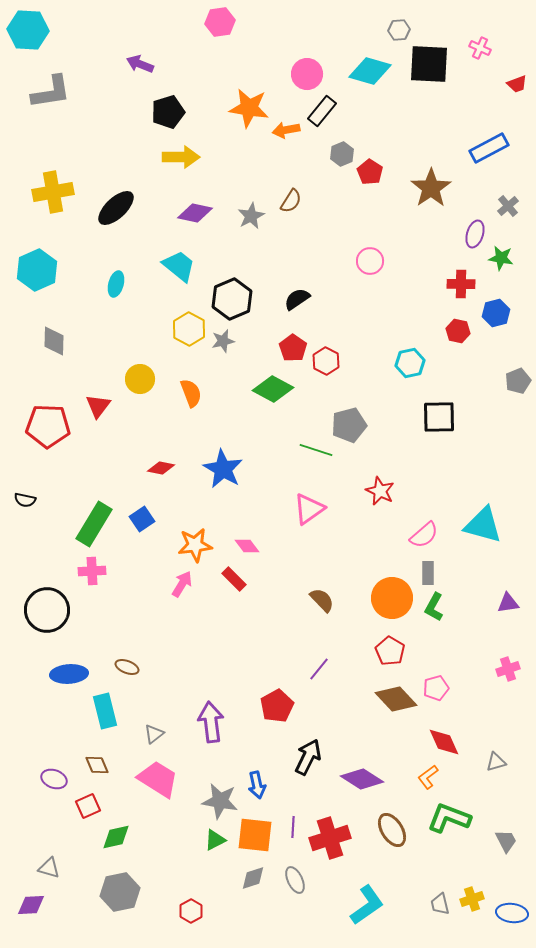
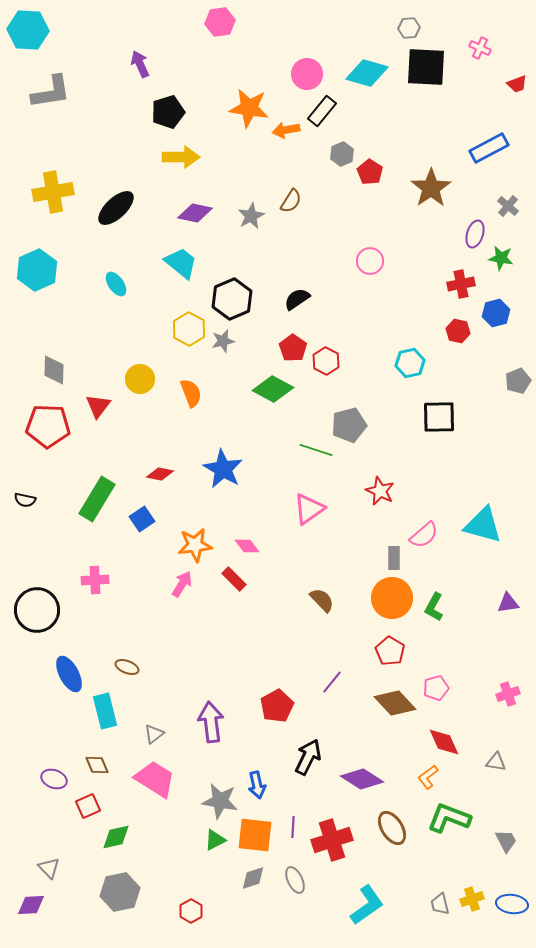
gray hexagon at (399, 30): moved 10 px right, 2 px up
purple arrow at (140, 64): rotated 44 degrees clockwise
black square at (429, 64): moved 3 px left, 3 px down
cyan diamond at (370, 71): moved 3 px left, 2 px down
gray cross at (508, 206): rotated 10 degrees counterclockwise
cyan trapezoid at (179, 266): moved 2 px right, 3 px up
cyan ellipse at (116, 284): rotated 50 degrees counterclockwise
red cross at (461, 284): rotated 12 degrees counterclockwise
gray diamond at (54, 341): moved 29 px down
red diamond at (161, 468): moved 1 px left, 6 px down
green rectangle at (94, 524): moved 3 px right, 25 px up
pink cross at (92, 571): moved 3 px right, 9 px down
gray rectangle at (428, 573): moved 34 px left, 15 px up
black circle at (47, 610): moved 10 px left
purple line at (319, 669): moved 13 px right, 13 px down
pink cross at (508, 669): moved 25 px down
blue ellipse at (69, 674): rotated 66 degrees clockwise
brown diamond at (396, 699): moved 1 px left, 4 px down
gray triangle at (496, 762): rotated 25 degrees clockwise
pink trapezoid at (158, 779): moved 3 px left
brown ellipse at (392, 830): moved 2 px up
red cross at (330, 838): moved 2 px right, 2 px down
gray triangle at (49, 868): rotated 30 degrees clockwise
blue ellipse at (512, 913): moved 9 px up
